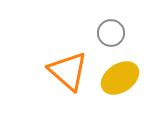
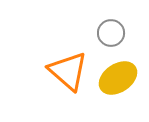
yellow ellipse: moved 2 px left
